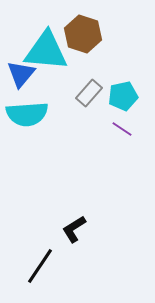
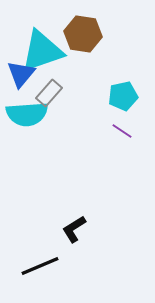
brown hexagon: rotated 9 degrees counterclockwise
cyan triangle: moved 4 px left; rotated 24 degrees counterclockwise
gray rectangle: moved 40 px left
purple line: moved 2 px down
black line: rotated 33 degrees clockwise
